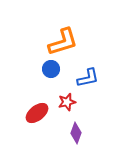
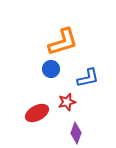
red ellipse: rotated 10 degrees clockwise
